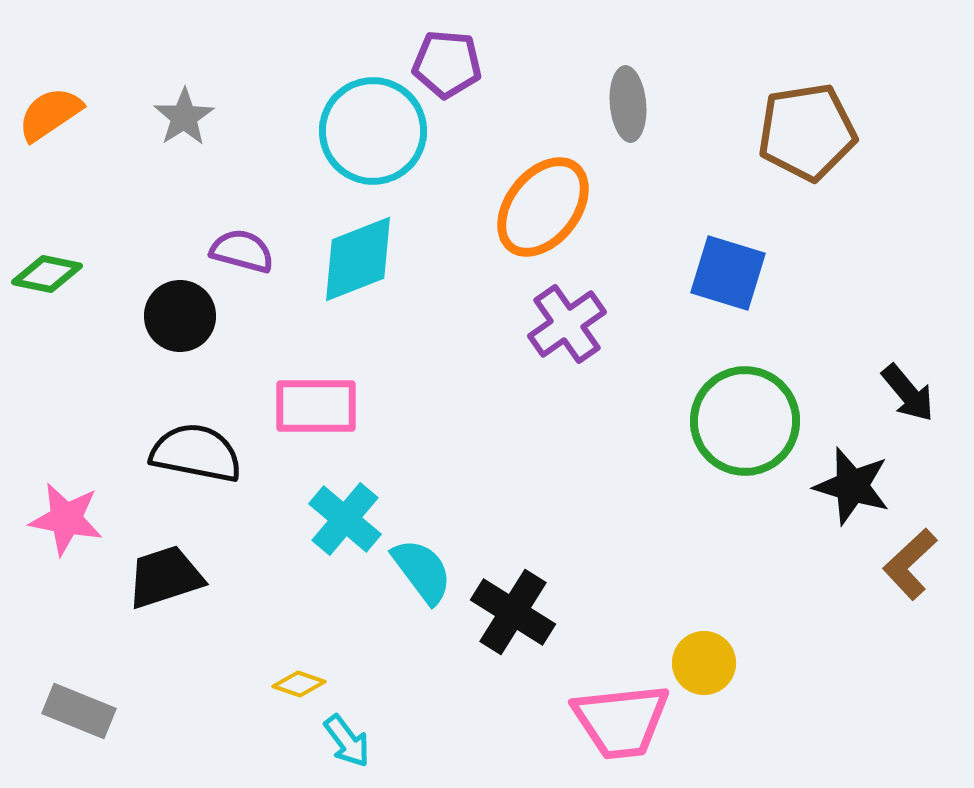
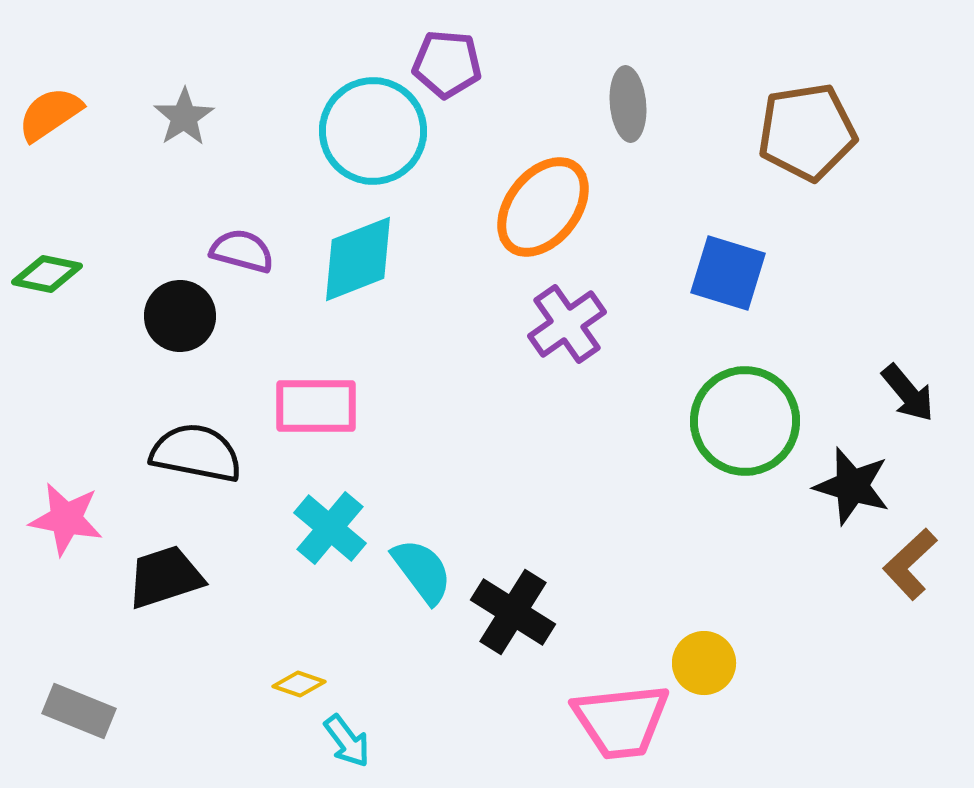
cyan cross: moved 15 px left, 9 px down
